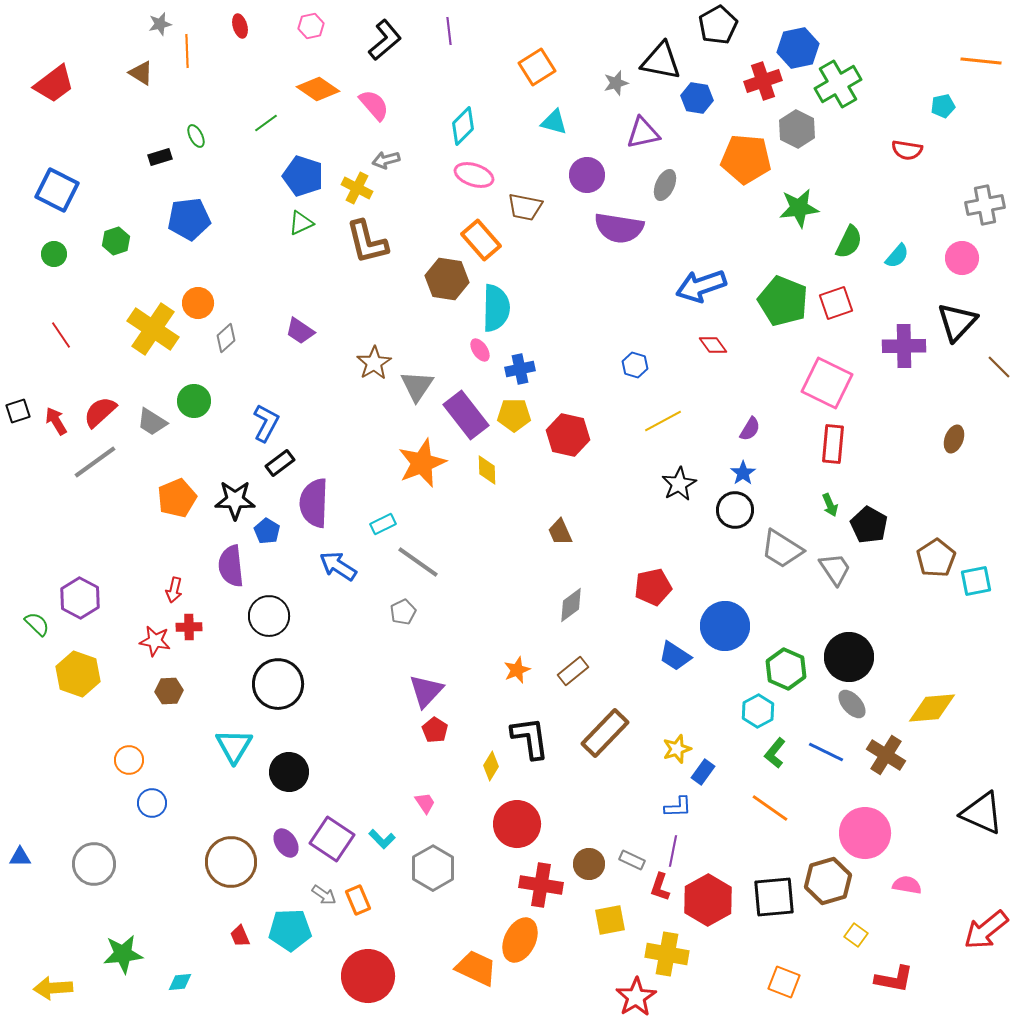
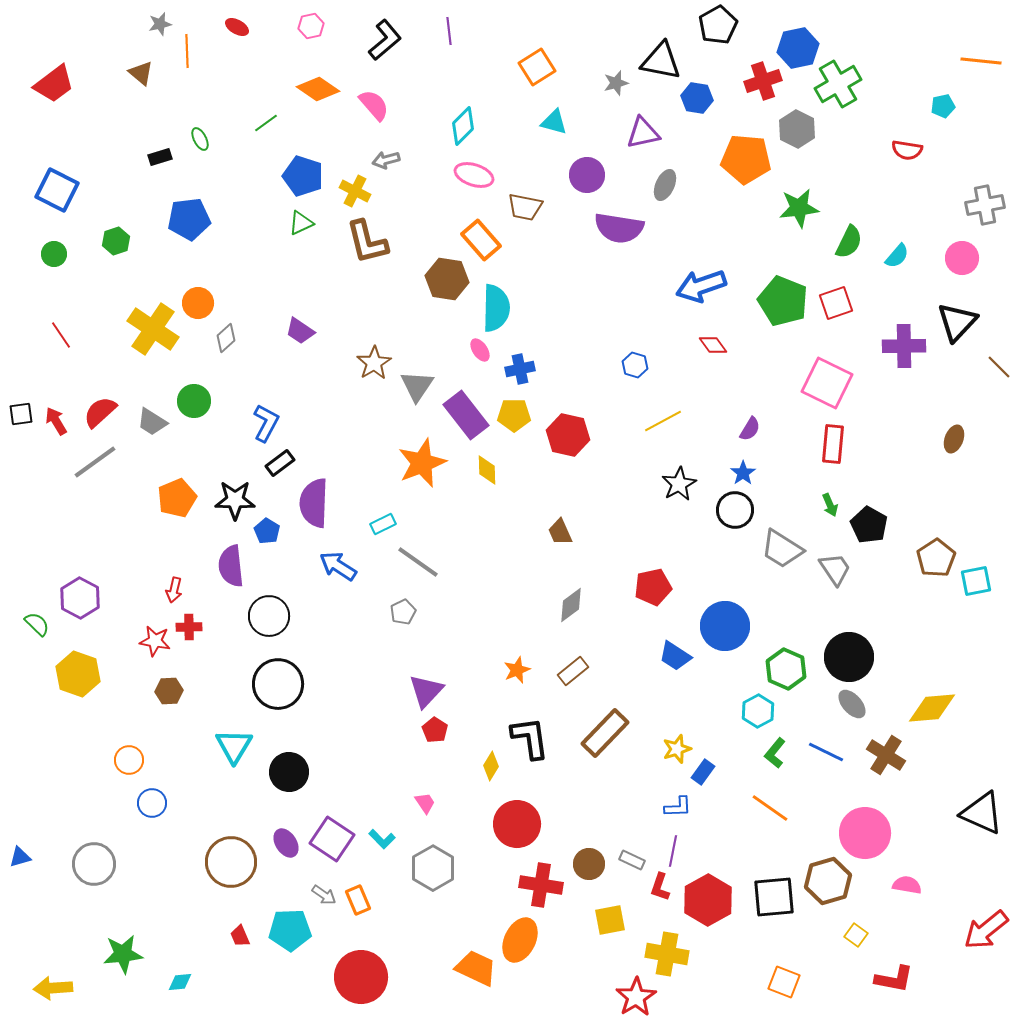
red ellipse at (240, 26): moved 3 px left, 1 px down; rotated 45 degrees counterclockwise
brown triangle at (141, 73): rotated 8 degrees clockwise
green ellipse at (196, 136): moved 4 px right, 3 px down
yellow cross at (357, 188): moved 2 px left, 3 px down
black square at (18, 411): moved 3 px right, 3 px down; rotated 10 degrees clockwise
blue triangle at (20, 857): rotated 15 degrees counterclockwise
red circle at (368, 976): moved 7 px left, 1 px down
